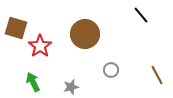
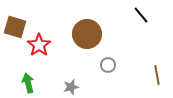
brown square: moved 1 px left, 1 px up
brown circle: moved 2 px right
red star: moved 1 px left, 1 px up
gray circle: moved 3 px left, 5 px up
brown line: rotated 18 degrees clockwise
green arrow: moved 5 px left, 1 px down; rotated 12 degrees clockwise
